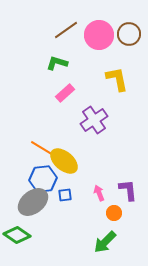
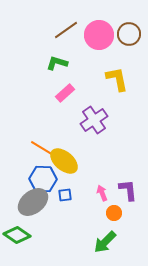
blue hexagon: rotated 8 degrees clockwise
pink arrow: moved 3 px right
